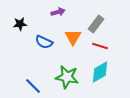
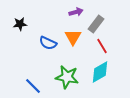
purple arrow: moved 18 px right
blue semicircle: moved 4 px right, 1 px down
red line: moved 2 px right; rotated 42 degrees clockwise
